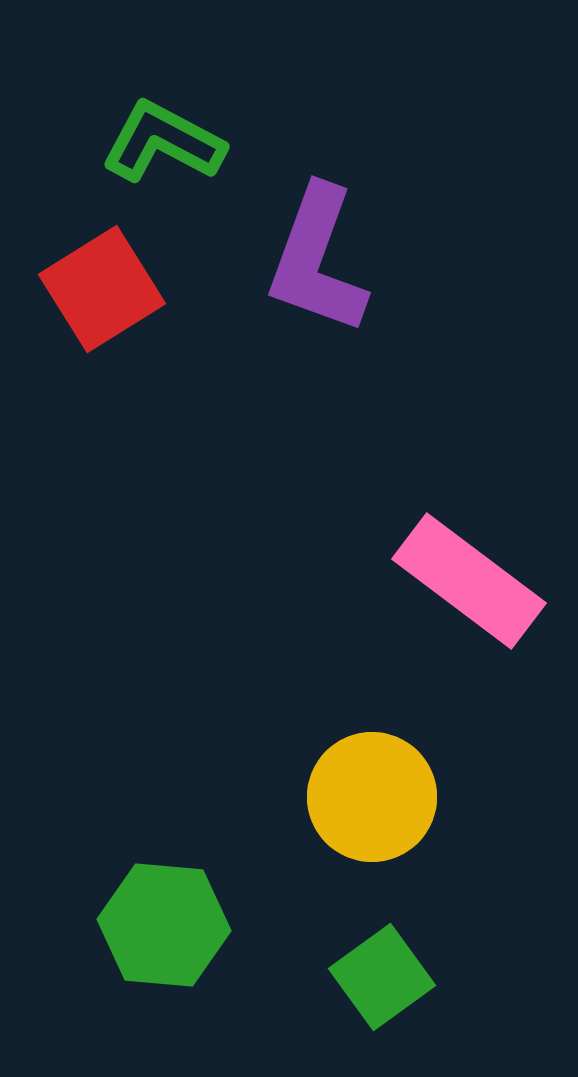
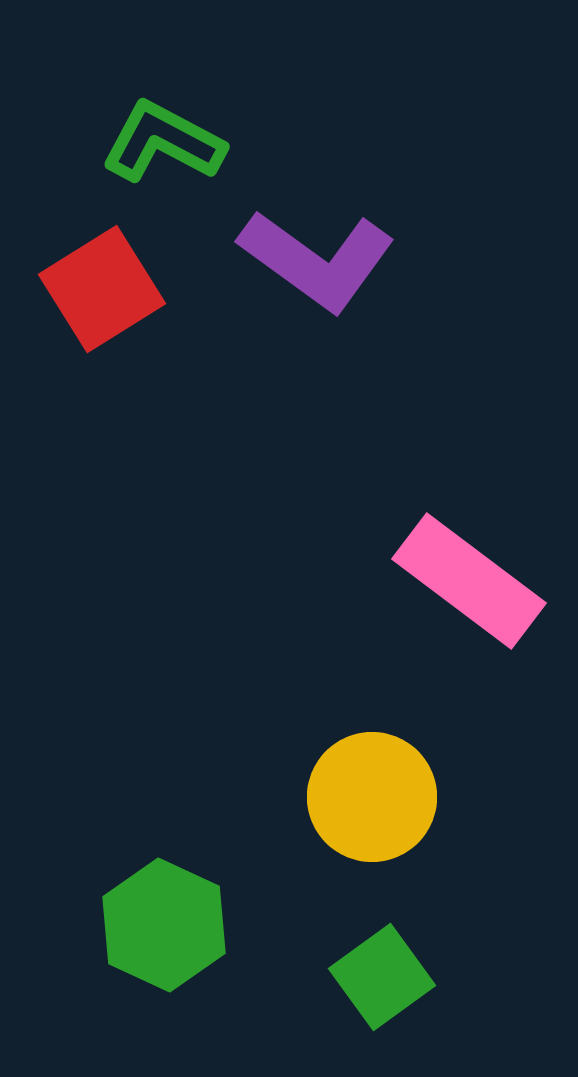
purple L-shape: rotated 74 degrees counterclockwise
green hexagon: rotated 20 degrees clockwise
